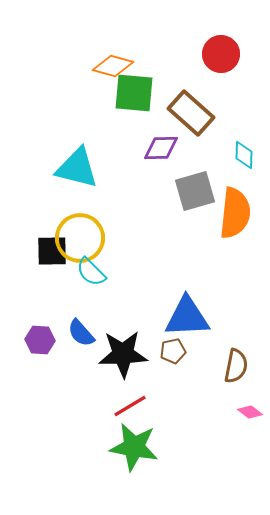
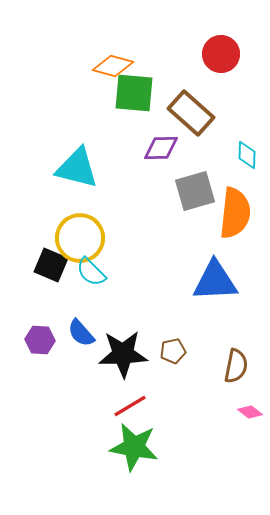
cyan diamond: moved 3 px right
black square: moved 1 px left, 14 px down; rotated 24 degrees clockwise
blue triangle: moved 28 px right, 36 px up
